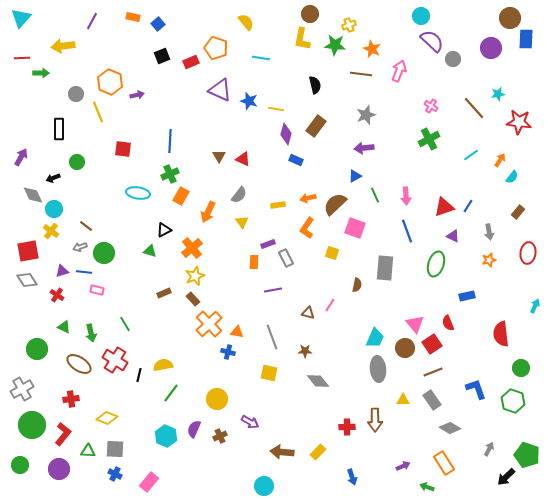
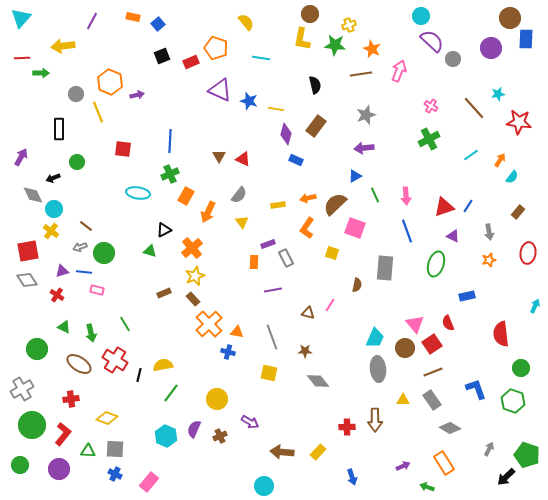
brown line at (361, 74): rotated 15 degrees counterclockwise
orange rectangle at (181, 196): moved 5 px right
